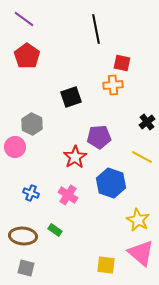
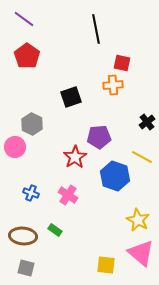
blue hexagon: moved 4 px right, 7 px up
